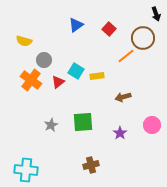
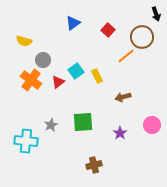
blue triangle: moved 3 px left, 2 px up
red square: moved 1 px left, 1 px down
brown circle: moved 1 px left, 1 px up
gray circle: moved 1 px left
cyan square: rotated 21 degrees clockwise
yellow rectangle: rotated 72 degrees clockwise
brown cross: moved 3 px right
cyan cross: moved 29 px up
